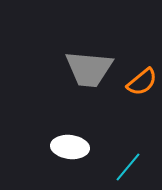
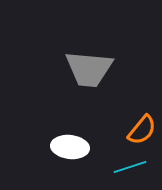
orange semicircle: moved 48 px down; rotated 12 degrees counterclockwise
cyan line: moved 2 px right; rotated 32 degrees clockwise
